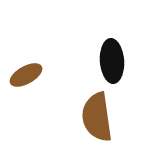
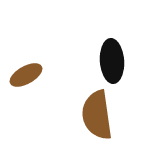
brown semicircle: moved 2 px up
